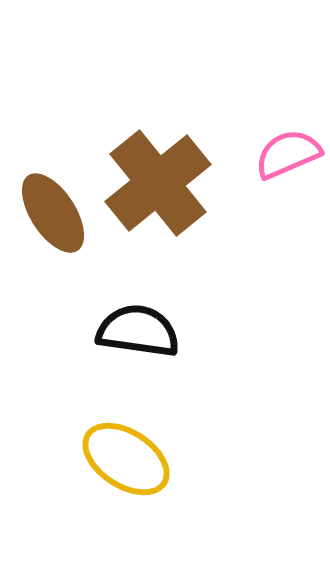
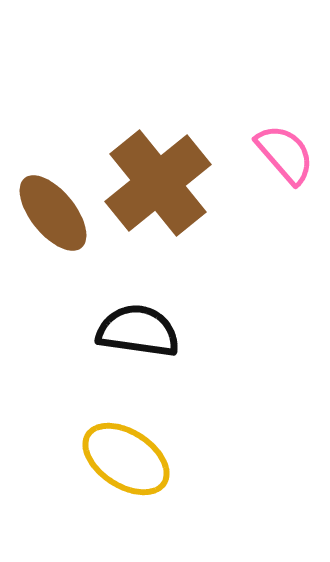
pink semicircle: moved 3 px left; rotated 72 degrees clockwise
brown ellipse: rotated 6 degrees counterclockwise
